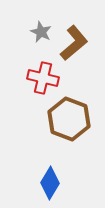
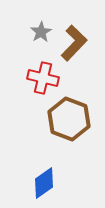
gray star: rotated 15 degrees clockwise
brown L-shape: rotated 6 degrees counterclockwise
blue diamond: moved 6 px left; rotated 24 degrees clockwise
